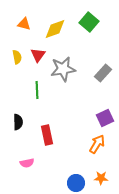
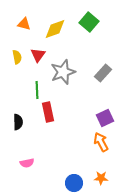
gray star: moved 3 px down; rotated 10 degrees counterclockwise
red rectangle: moved 1 px right, 23 px up
orange arrow: moved 4 px right, 2 px up; rotated 60 degrees counterclockwise
blue circle: moved 2 px left
